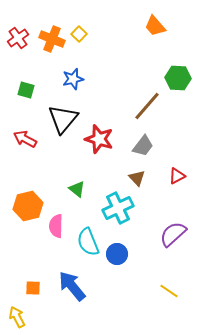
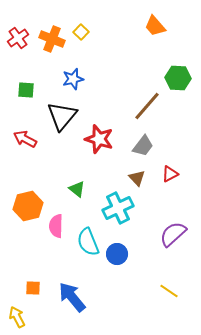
yellow square: moved 2 px right, 2 px up
green square: rotated 12 degrees counterclockwise
black triangle: moved 1 px left, 3 px up
red triangle: moved 7 px left, 2 px up
blue arrow: moved 11 px down
